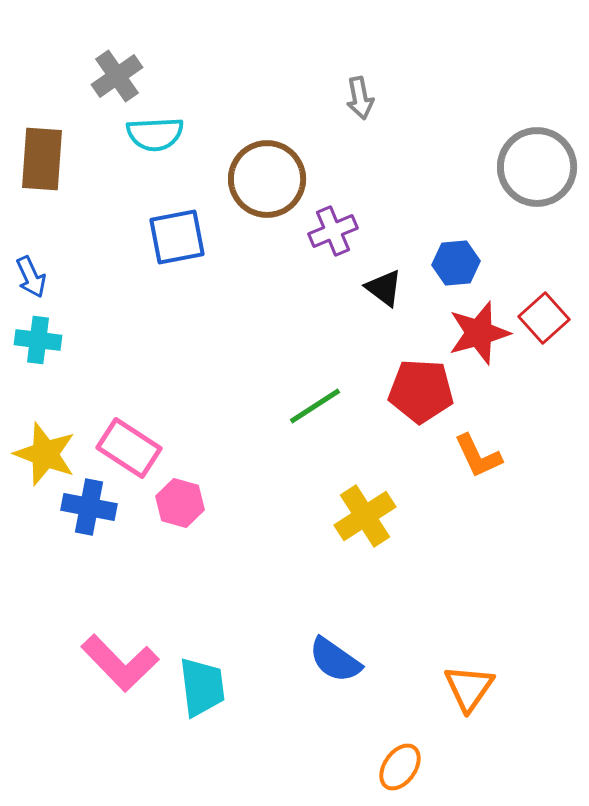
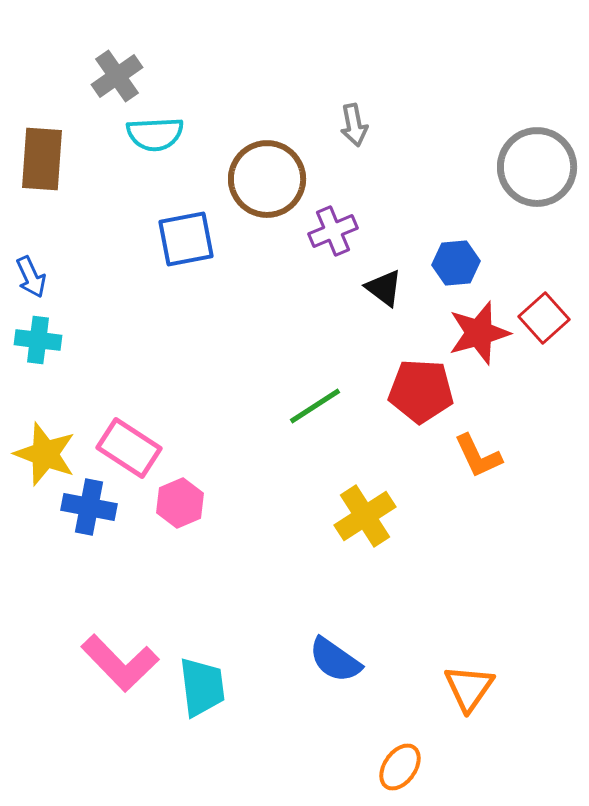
gray arrow: moved 6 px left, 27 px down
blue square: moved 9 px right, 2 px down
pink hexagon: rotated 21 degrees clockwise
